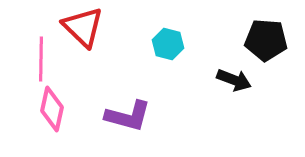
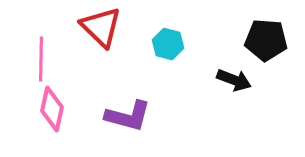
red triangle: moved 18 px right
